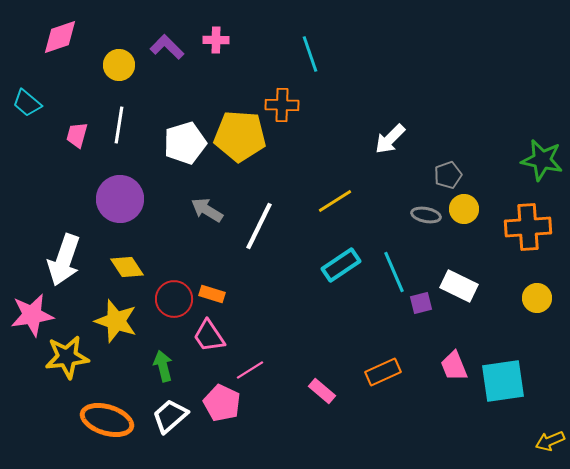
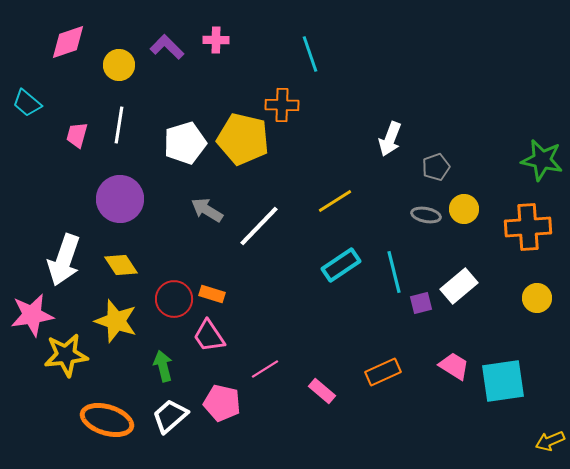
pink diamond at (60, 37): moved 8 px right, 5 px down
yellow pentagon at (240, 136): moved 3 px right, 3 px down; rotated 9 degrees clockwise
white arrow at (390, 139): rotated 24 degrees counterclockwise
gray pentagon at (448, 175): moved 12 px left, 8 px up
white line at (259, 226): rotated 18 degrees clockwise
yellow diamond at (127, 267): moved 6 px left, 2 px up
cyan line at (394, 272): rotated 9 degrees clockwise
white rectangle at (459, 286): rotated 66 degrees counterclockwise
yellow star at (67, 357): moved 1 px left, 2 px up
pink trapezoid at (454, 366): rotated 144 degrees clockwise
pink line at (250, 370): moved 15 px right, 1 px up
pink pentagon at (222, 403): rotated 12 degrees counterclockwise
